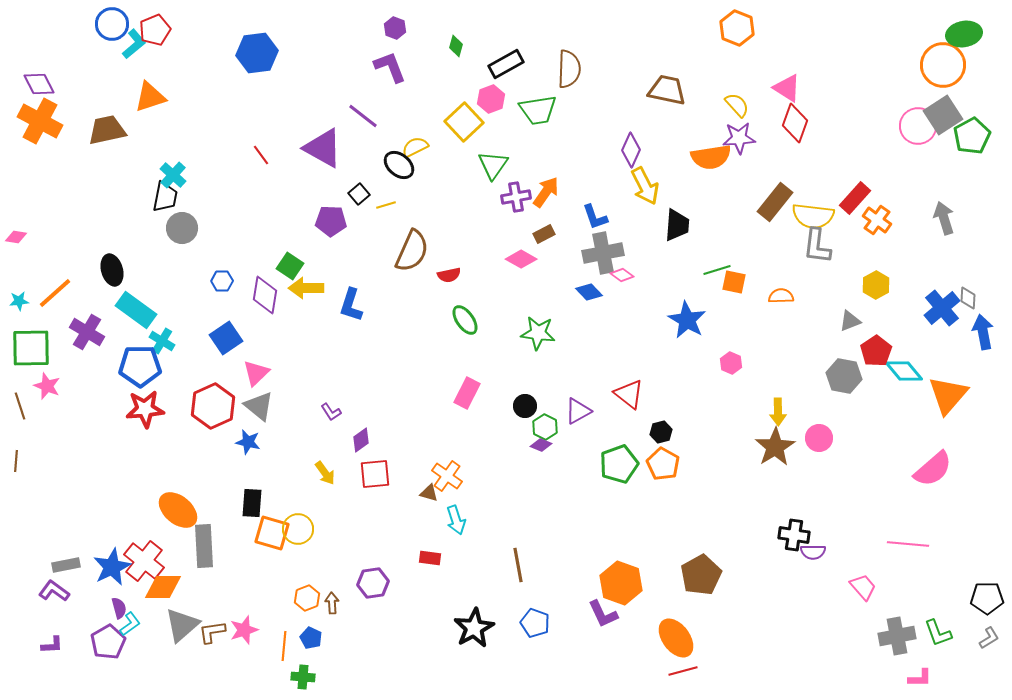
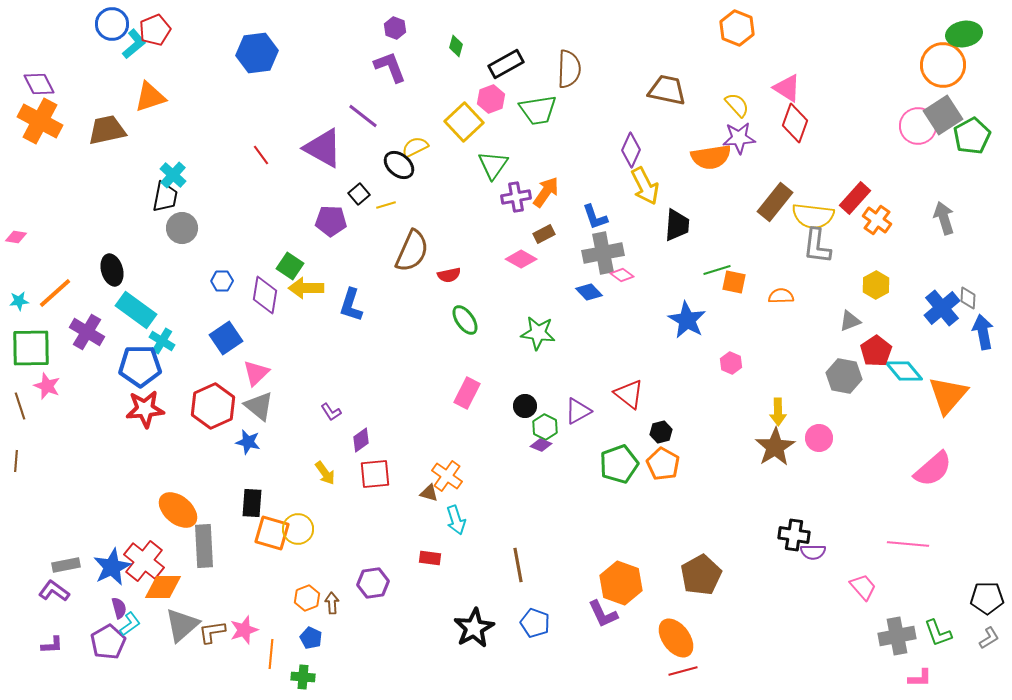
orange line at (284, 646): moved 13 px left, 8 px down
